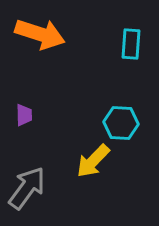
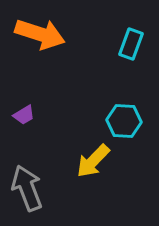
cyan rectangle: rotated 16 degrees clockwise
purple trapezoid: rotated 60 degrees clockwise
cyan hexagon: moved 3 px right, 2 px up
gray arrow: rotated 57 degrees counterclockwise
